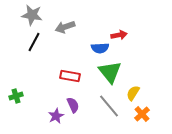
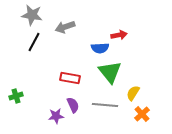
red rectangle: moved 2 px down
gray line: moved 4 px left, 1 px up; rotated 45 degrees counterclockwise
purple star: rotated 21 degrees clockwise
